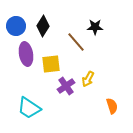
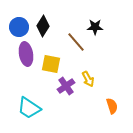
blue circle: moved 3 px right, 1 px down
yellow square: rotated 18 degrees clockwise
yellow arrow: rotated 56 degrees counterclockwise
